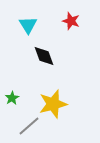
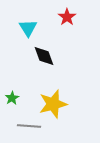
red star: moved 4 px left, 4 px up; rotated 18 degrees clockwise
cyan triangle: moved 3 px down
gray line: rotated 45 degrees clockwise
